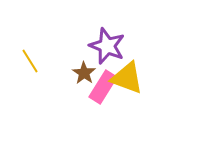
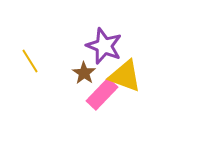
purple star: moved 3 px left
yellow triangle: moved 2 px left, 2 px up
pink rectangle: moved 1 px left, 7 px down; rotated 12 degrees clockwise
